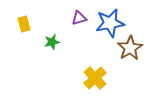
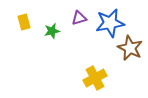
yellow rectangle: moved 2 px up
green star: moved 11 px up
brown star: rotated 15 degrees counterclockwise
yellow cross: rotated 15 degrees clockwise
